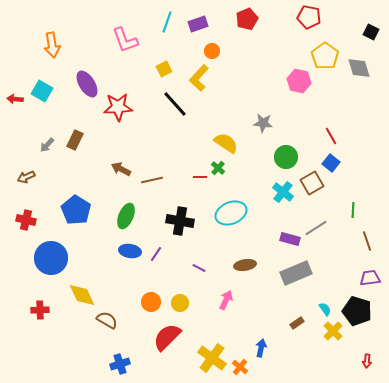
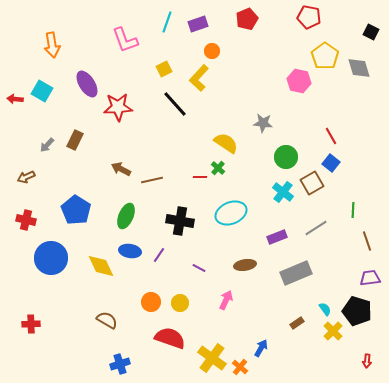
purple rectangle at (290, 239): moved 13 px left, 2 px up; rotated 36 degrees counterclockwise
purple line at (156, 254): moved 3 px right, 1 px down
yellow diamond at (82, 295): moved 19 px right, 29 px up
red cross at (40, 310): moved 9 px left, 14 px down
red semicircle at (167, 337): moved 3 px right, 1 px down; rotated 64 degrees clockwise
blue arrow at (261, 348): rotated 18 degrees clockwise
